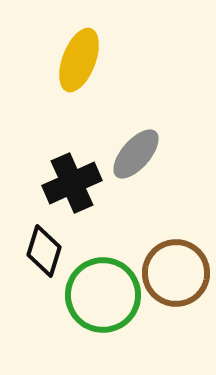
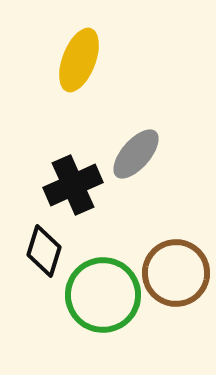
black cross: moved 1 px right, 2 px down
